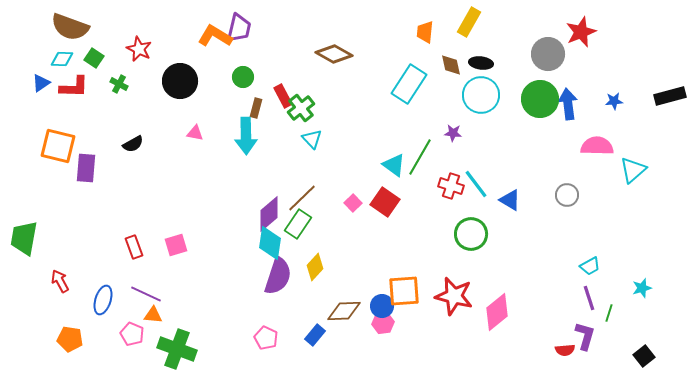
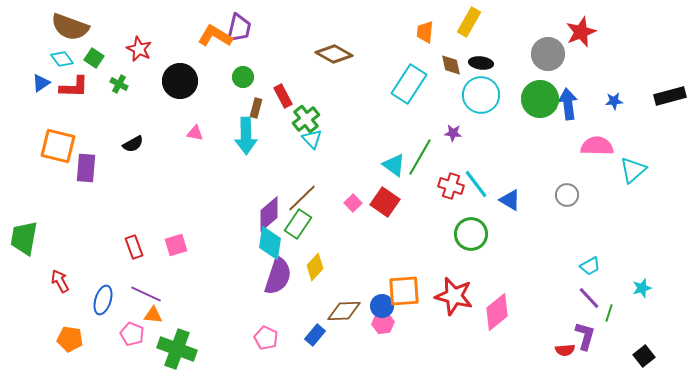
cyan diamond at (62, 59): rotated 50 degrees clockwise
green cross at (301, 108): moved 5 px right, 11 px down
purple line at (589, 298): rotated 25 degrees counterclockwise
